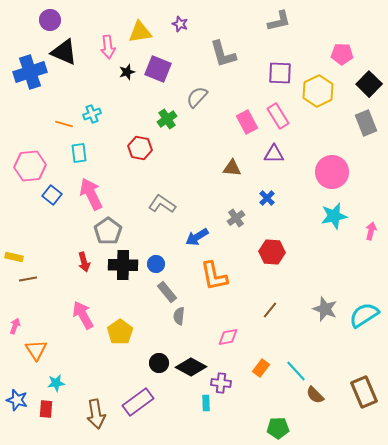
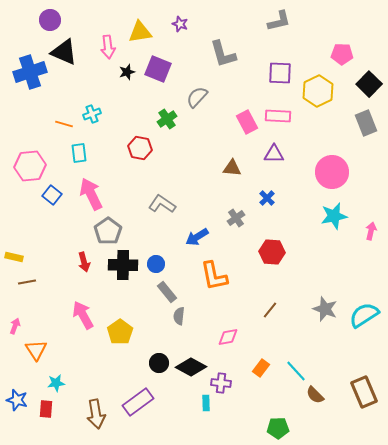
pink rectangle at (278, 116): rotated 55 degrees counterclockwise
brown line at (28, 279): moved 1 px left, 3 px down
